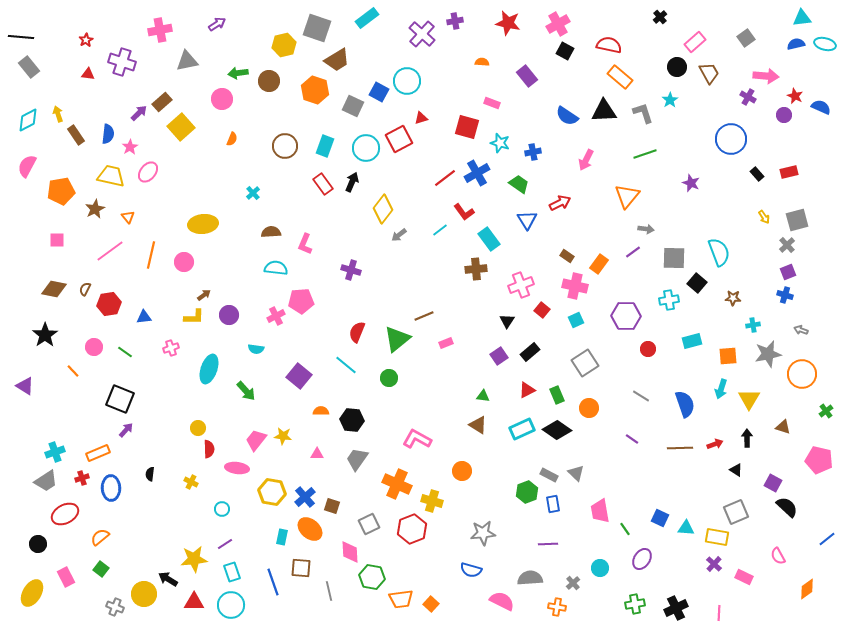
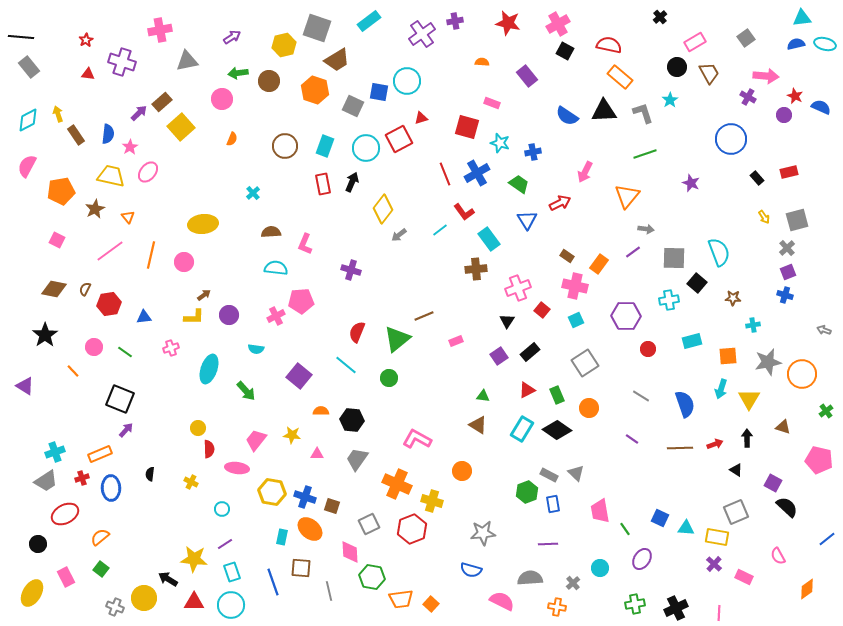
cyan rectangle at (367, 18): moved 2 px right, 3 px down
purple arrow at (217, 24): moved 15 px right, 13 px down
purple cross at (422, 34): rotated 12 degrees clockwise
pink rectangle at (695, 42): rotated 10 degrees clockwise
blue square at (379, 92): rotated 18 degrees counterclockwise
pink arrow at (586, 160): moved 1 px left, 12 px down
black rectangle at (757, 174): moved 4 px down
red line at (445, 178): moved 4 px up; rotated 75 degrees counterclockwise
red rectangle at (323, 184): rotated 25 degrees clockwise
pink square at (57, 240): rotated 28 degrees clockwise
gray cross at (787, 245): moved 3 px down
pink cross at (521, 285): moved 3 px left, 3 px down
gray arrow at (801, 330): moved 23 px right
pink rectangle at (446, 343): moved 10 px right, 2 px up
gray star at (768, 354): moved 8 px down
cyan rectangle at (522, 429): rotated 35 degrees counterclockwise
yellow star at (283, 436): moved 9 px right, 1 px up
orange rectangle at (98, 453): moved 2 px right, 1 px down
blue cross at (305, 497): rotated 30 degrees counterclockwise
yellow star at (194, 559): rotated 12 degrees clockwise
yellow circle at (144, 594): moved 4 px down
